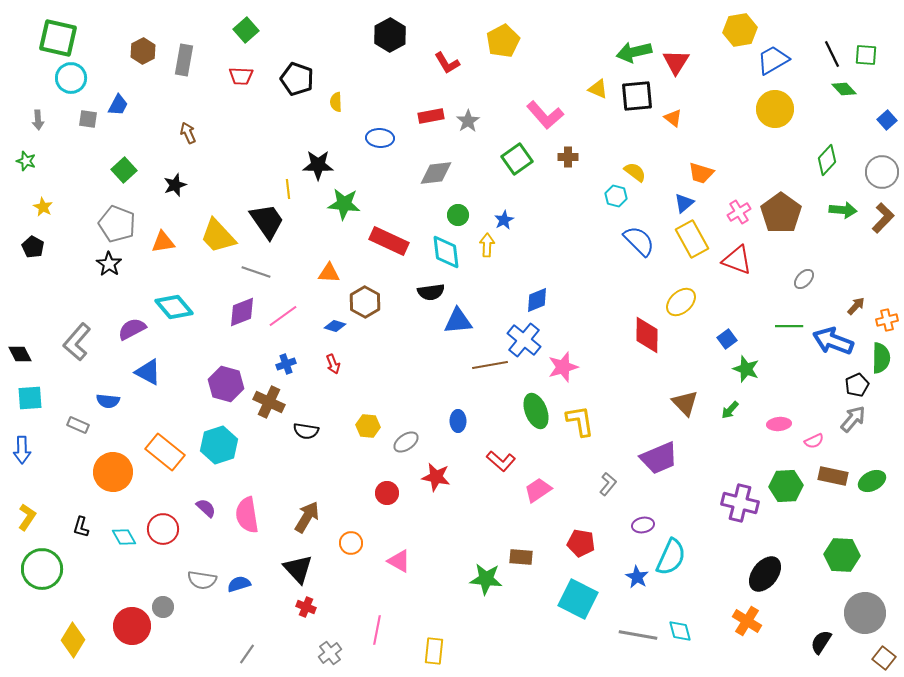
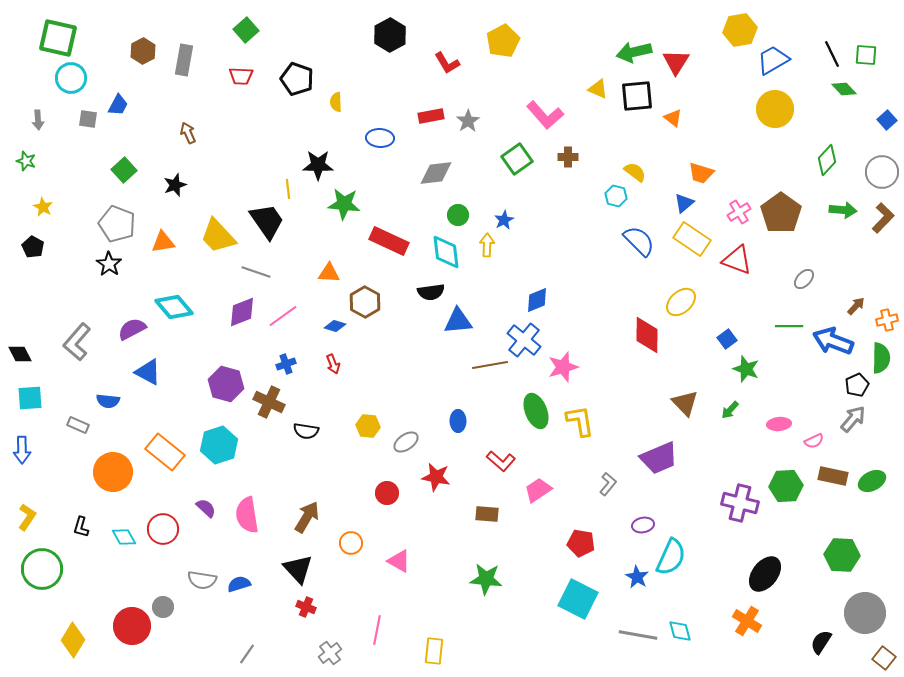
yellow rectangle at (692, 239): rotated 27 degrees counterclockwise
brown rectangle at (521, 557): moved 34 px left, 43 px up
